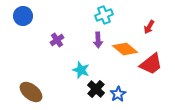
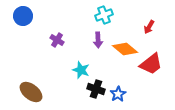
purple cross: rotated 24 degrees counterclockwise
black cross: rotated 24 degrees counterclockwise
